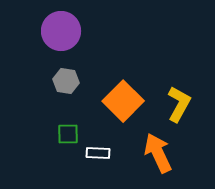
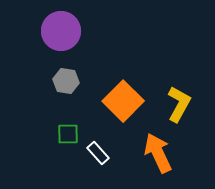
white rectangle: rotated 45 degrees clockwise
